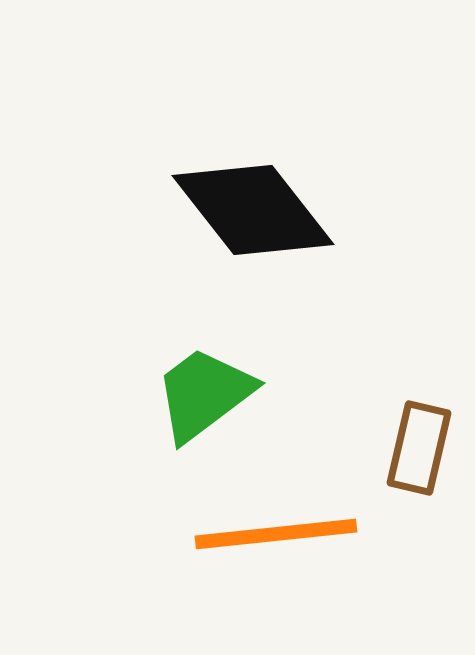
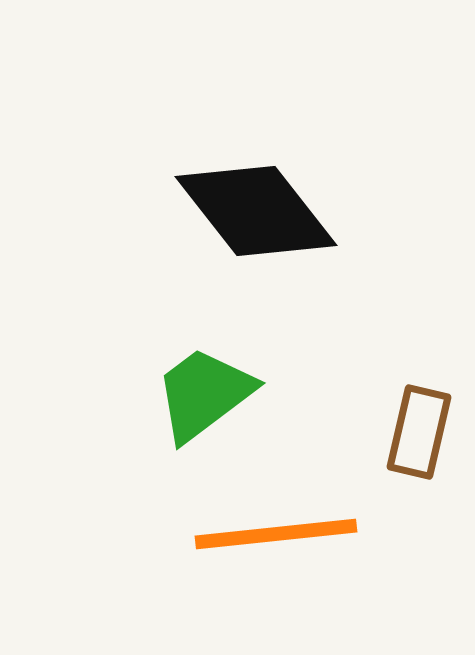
black diamond: moved 3 px right, 1 px down
brown rectangle: moved 16 px up
